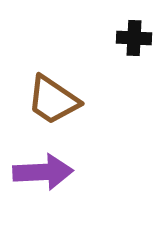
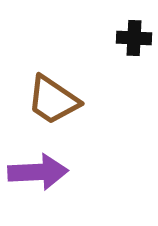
purple arrow: moved 5 px left
